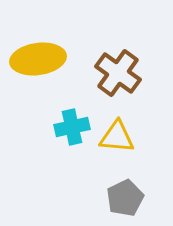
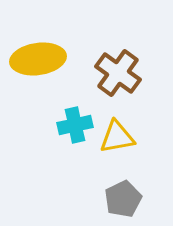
cyan cross: moved 3 px right, 2 px up
yellow triangle: rotated 15 degrees counterclockwise
gray pentagon: moved 2 px left, 1 px down
